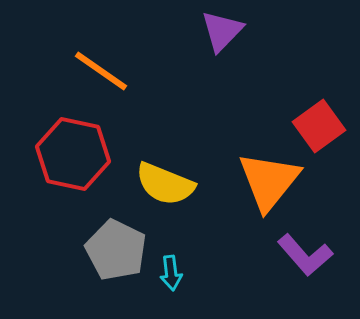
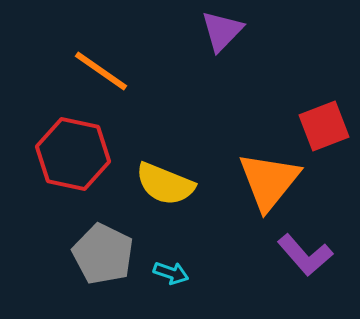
red square: moved 5 px right; rotated 15 degrees clockwise
gray pentagon: moved 13 px left, 4 px down
cyan arrow: rotated 64 degrees counterclockwise
